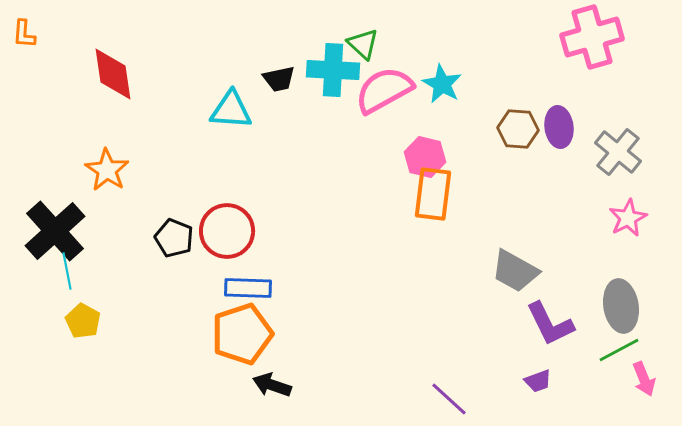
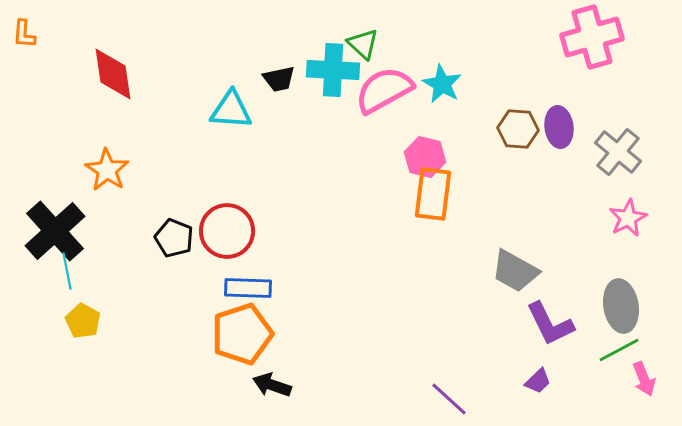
purple trapezoid: rotated 24 degrees counterclockwise
